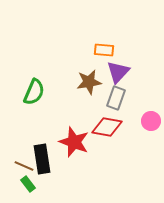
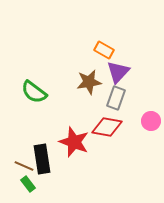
orange rectangle: rotated 24 degrees clockwise
green semicircle: rotated 104 degrees clockwise
